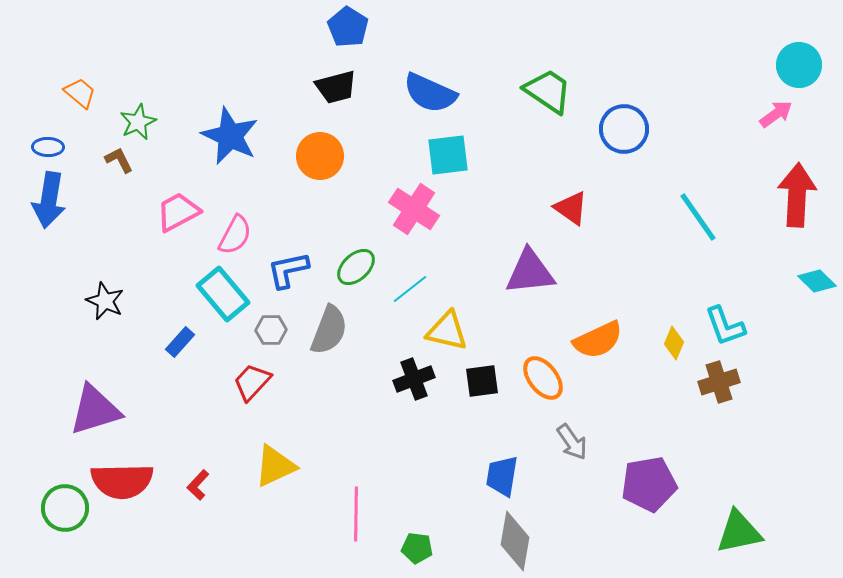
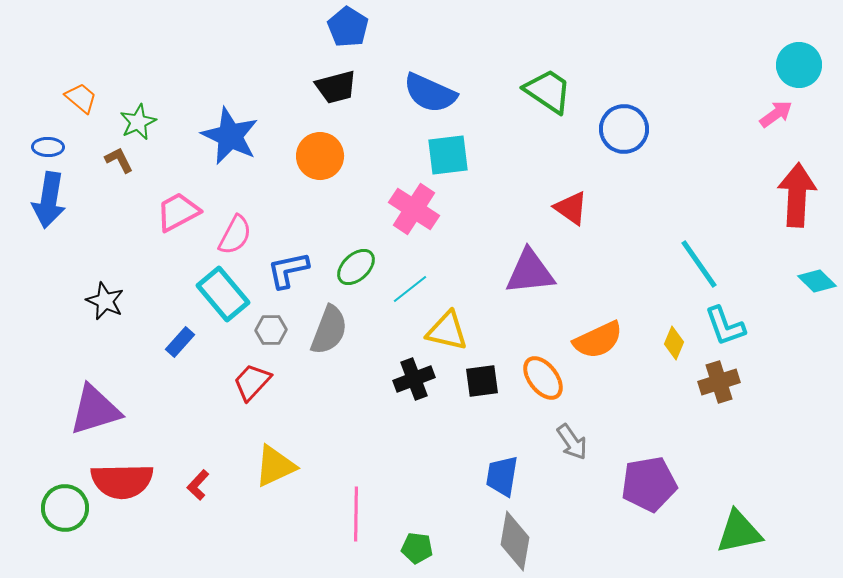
orange trapezoid at (80, 93): moved 1 px right, 5 px down
cyan line at (698, 217): moved 1 px right, 47 px down
